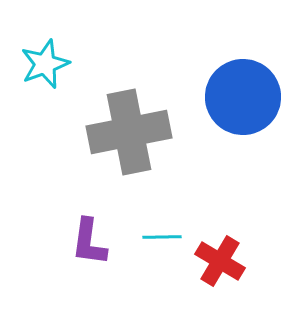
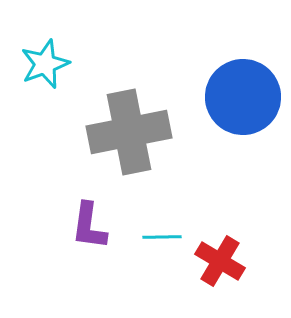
purple L-shape: moved 16 px up
